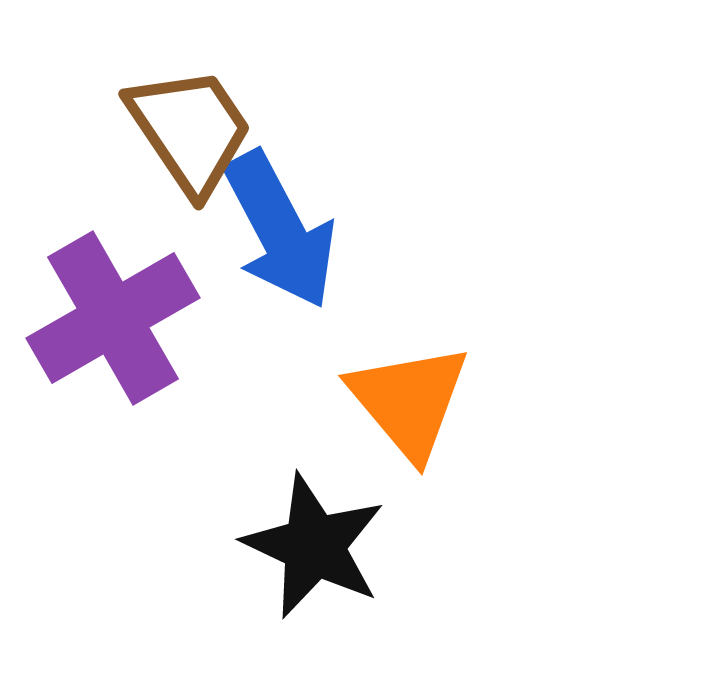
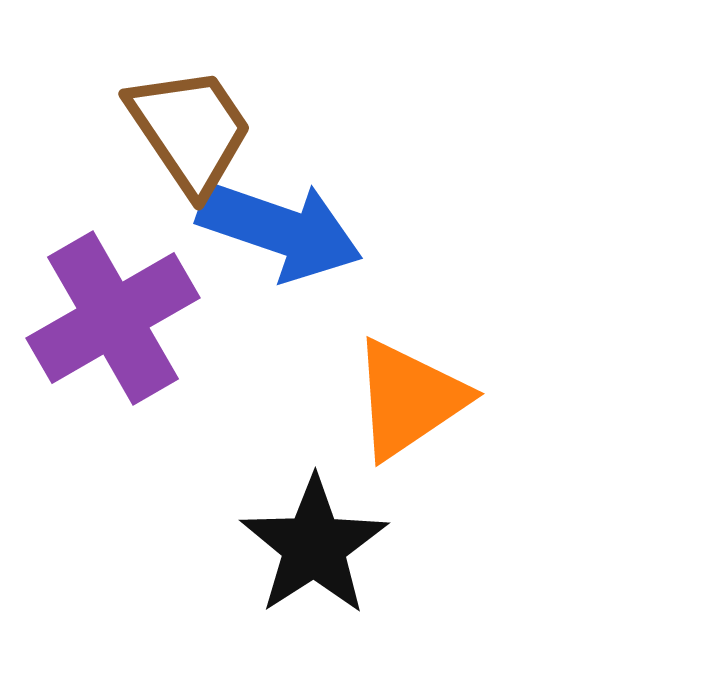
blue arrow: rotated 43 degrees counterclockwise
orange triangle: moved 2 px up; rotated 36 degrees clockwise
black star: rotated 14 degrees clockwise
